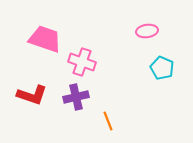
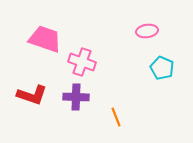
purple cross: rotated 15 degrees clockwise
orange line: moved 8 px right, 4 px up
